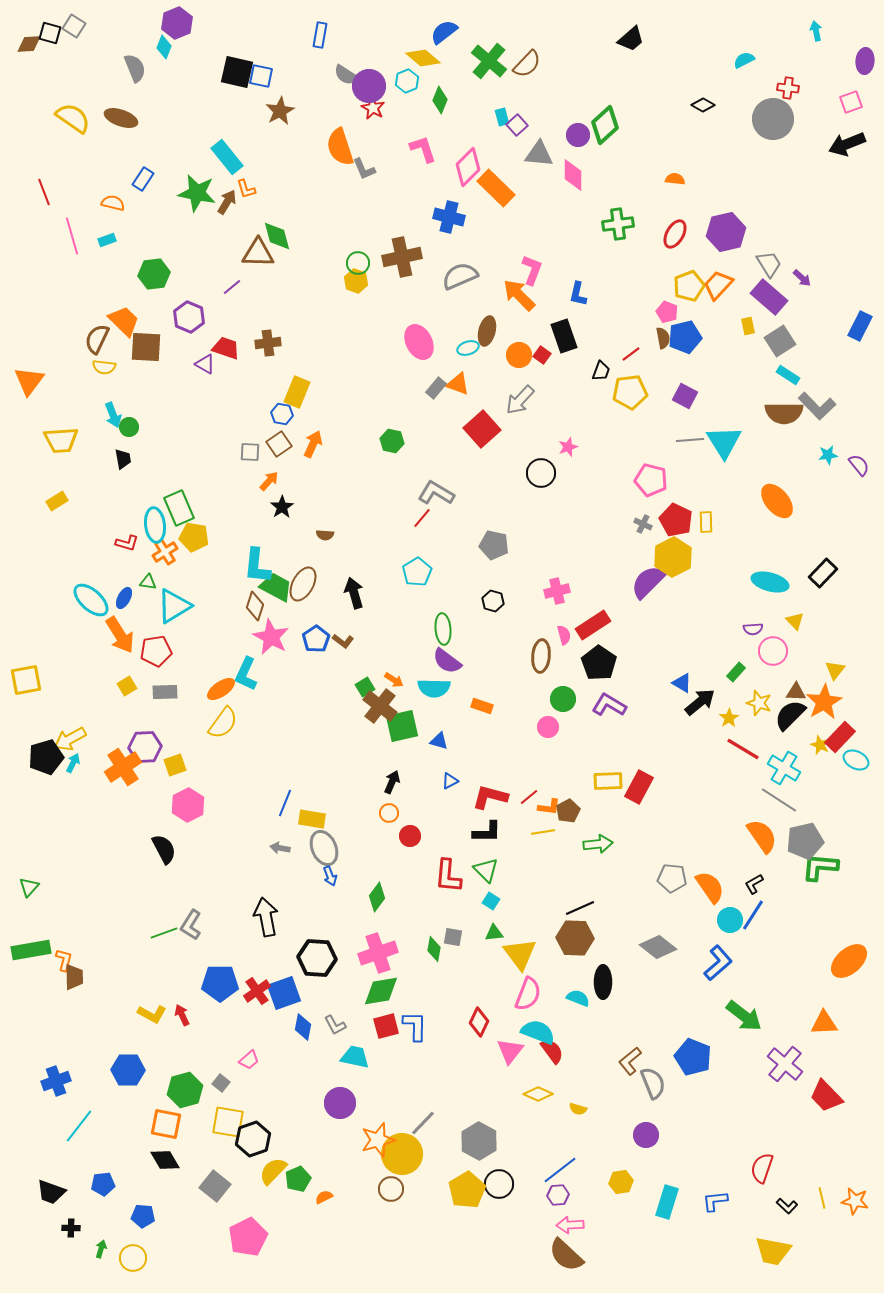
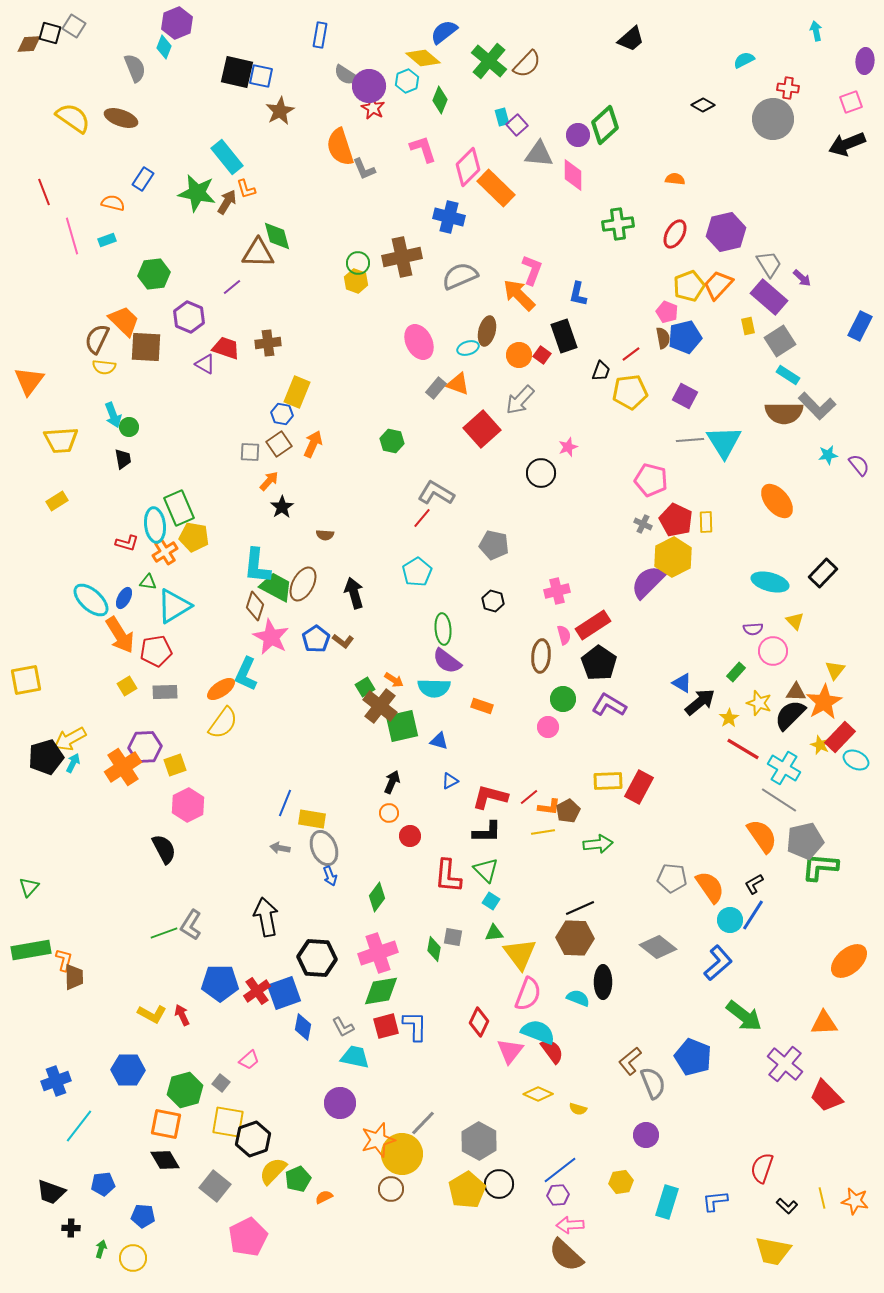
gray L-shape at (335, 1025): moved 8 px right, 2 px down
